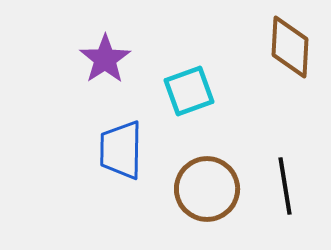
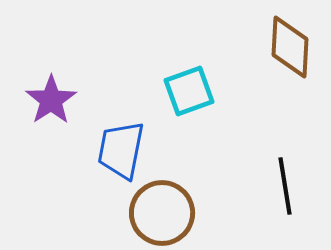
purple star: moved 54 px left, 41 px down
blue trapezoid: rotated 10 degrees clockwise
brown circle: moved 45 px left, 24 px down
